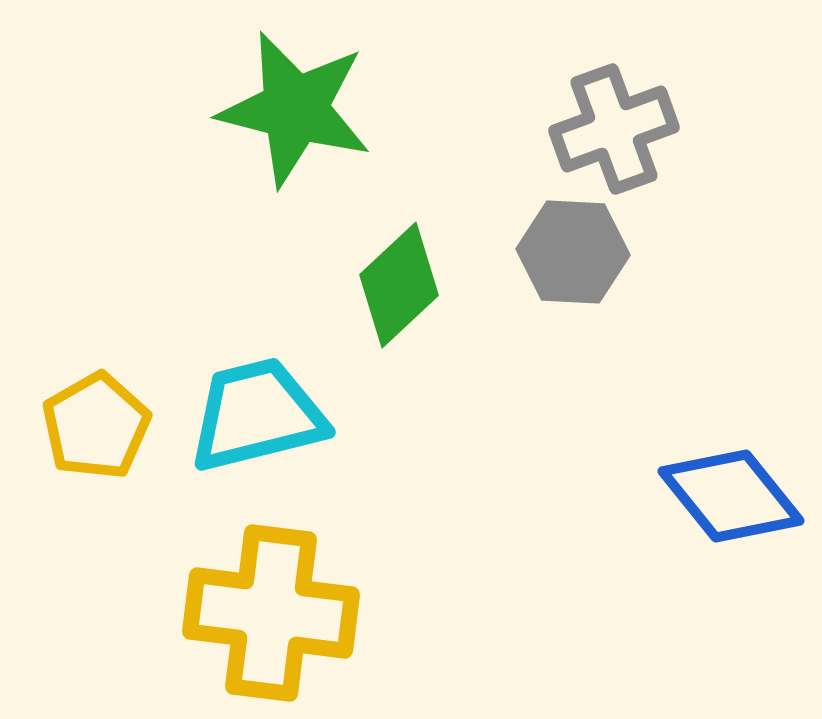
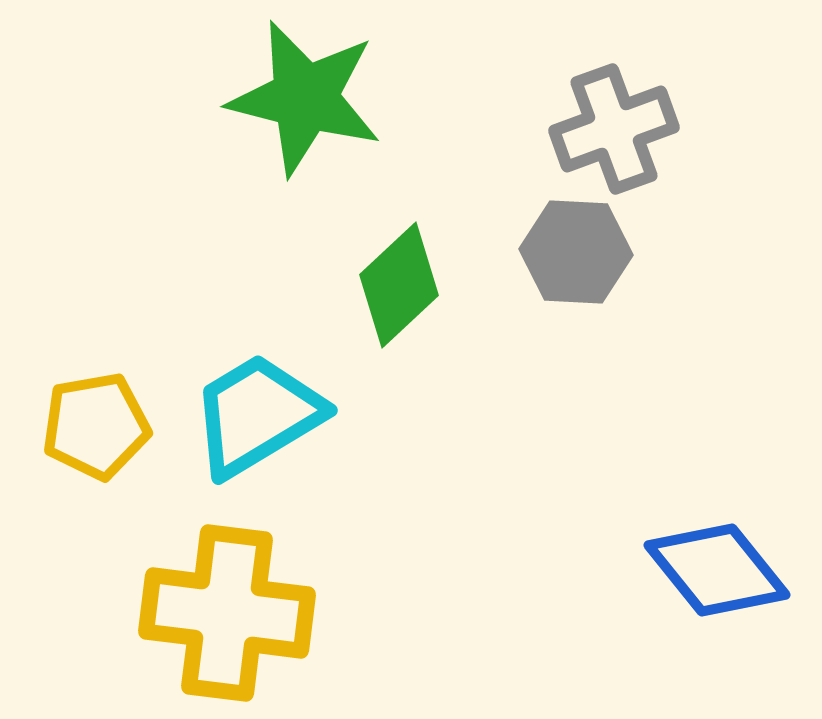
green star: moved 10 px right, 11 px up
gray hexagon: moved 3 px right
cyan trapezoid: rotated 17 degrees counterclockwise
yellow pentagon: rotated 20 degrees clockwise
blue diamond: moved 14 px left, 74 px down
yellow cross: moved 44 px left
